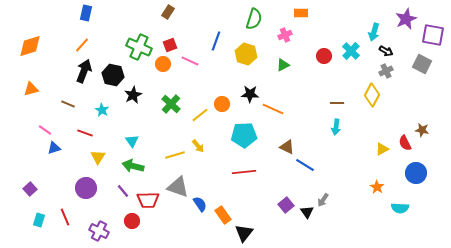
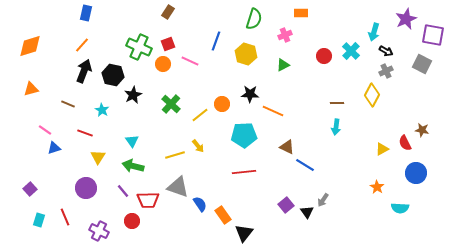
red square at (170, 45): moved 2 px left, 1 px up
orange line at (273, 109): moved 2 px down
